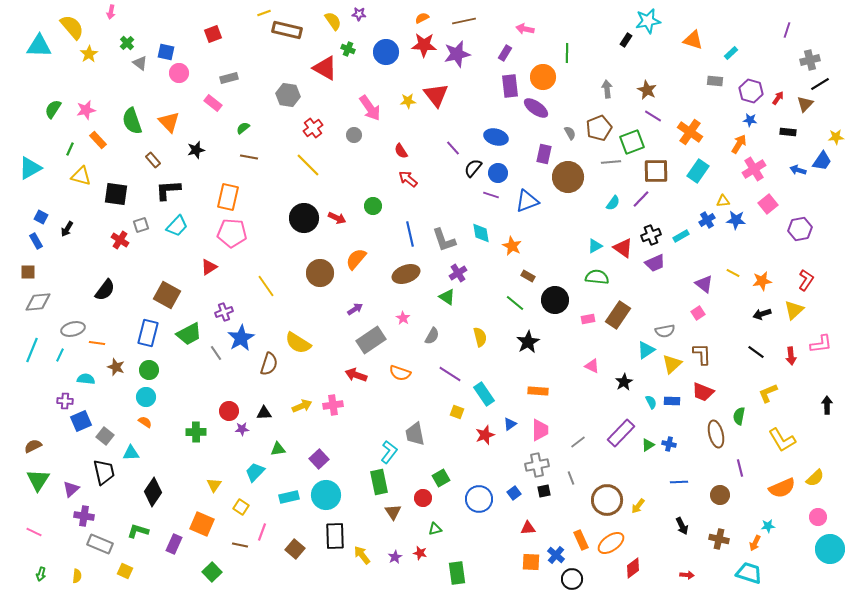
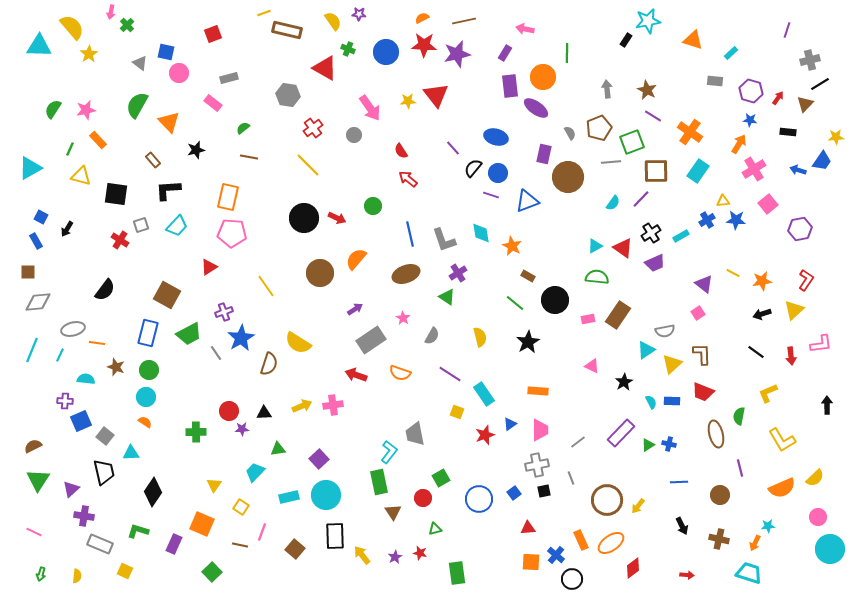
green cross at (127, 43): moved 18 px up
green semicircle at (132, 121): moved 5 px right, 16 px up; rotated 48 degrees clockwise
black cross at (651, 235): moved 2 px up; rotated 12 degrees counterclockwise
